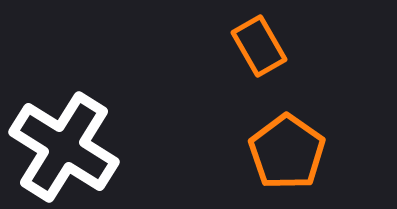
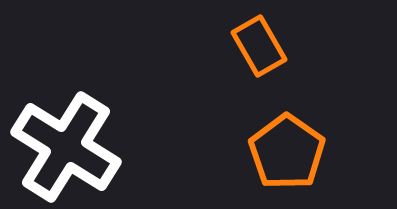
white cross: moved 2 px right
